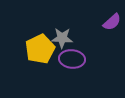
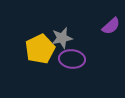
purple semicircle: moved 1 px left, 4 px down
gray star: rotated 15 degrees counterclockwise
